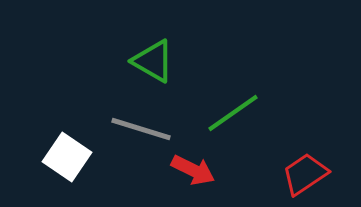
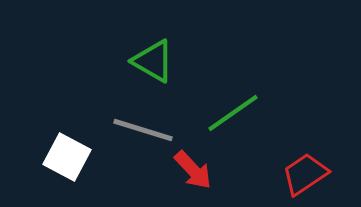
gray line: moved 2 px right, 1 px down
white square: rotated 6 degrees counterclockwise
red arrow: rotated 21 degrees clockwise
